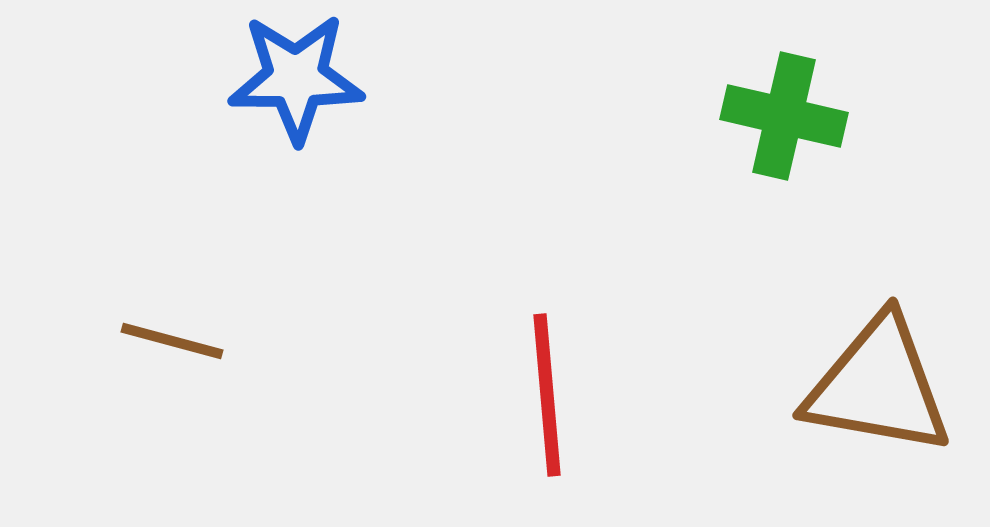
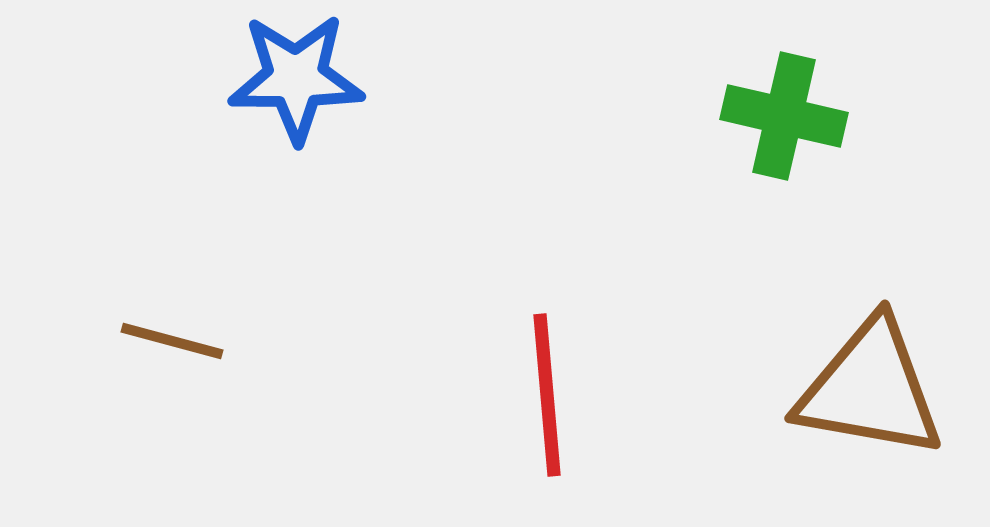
brown triangle: moved 8 px left, 3 px down
